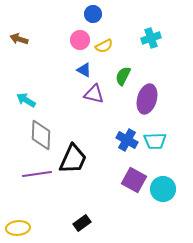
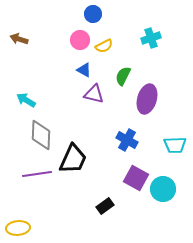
cyan trapezoid: moved 20 px right, 4 px down
purple square: moved 2 px right, 2 px up
black rectangle: moved 23 px right, 17 px up
